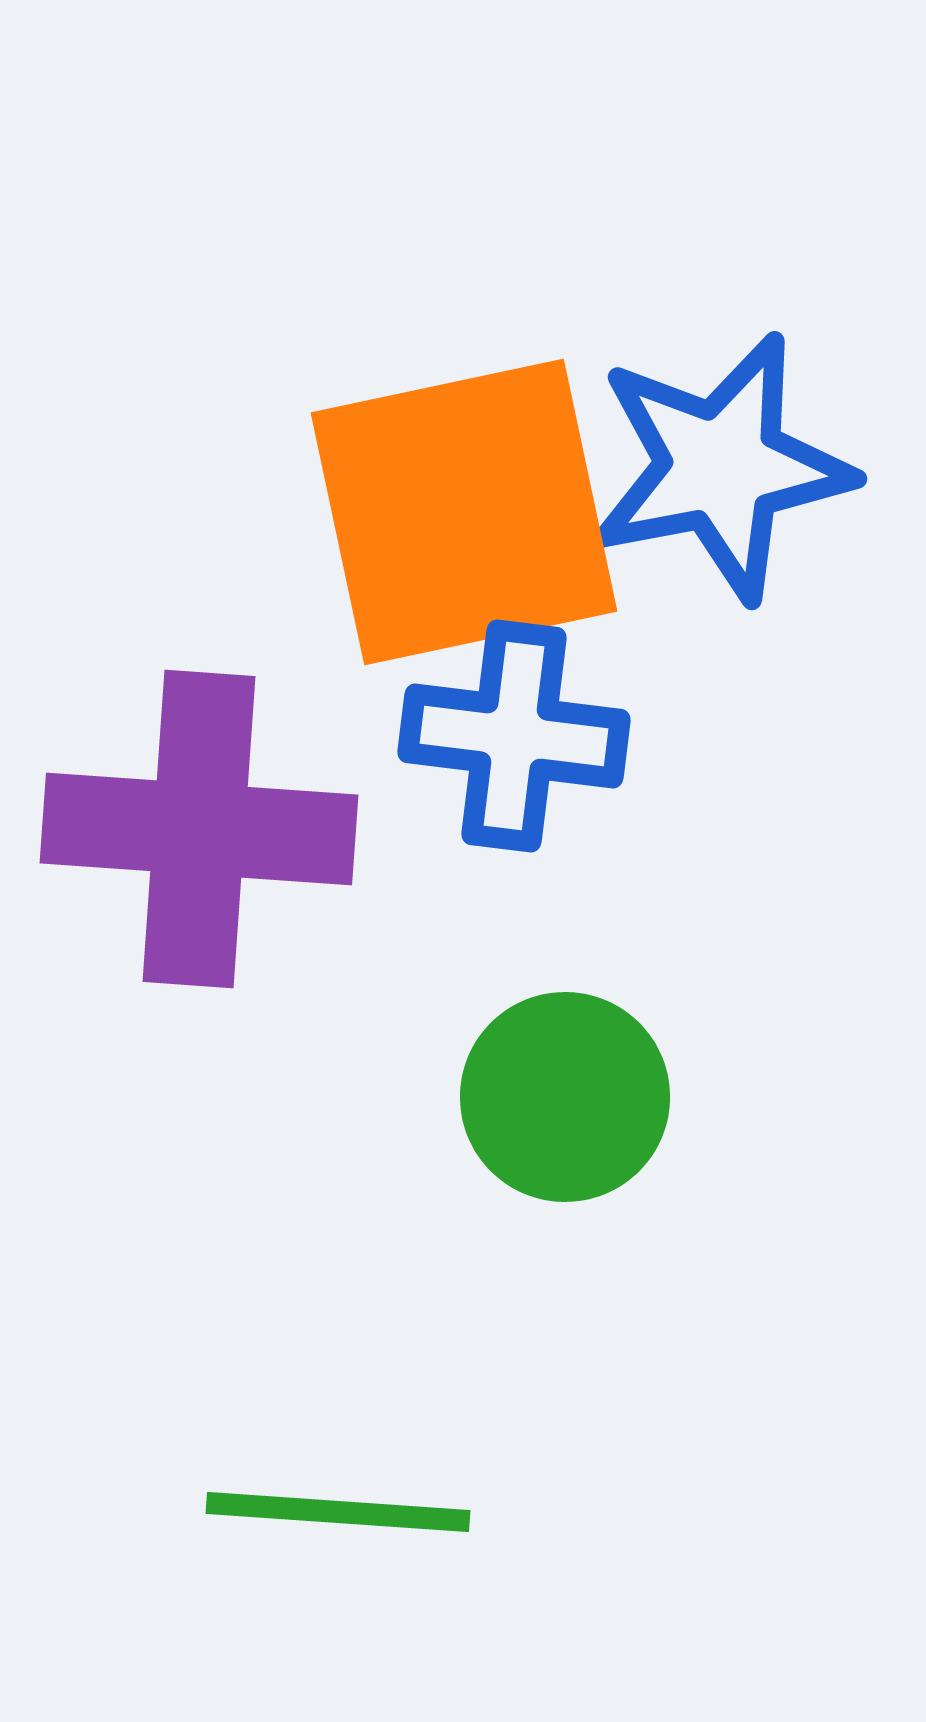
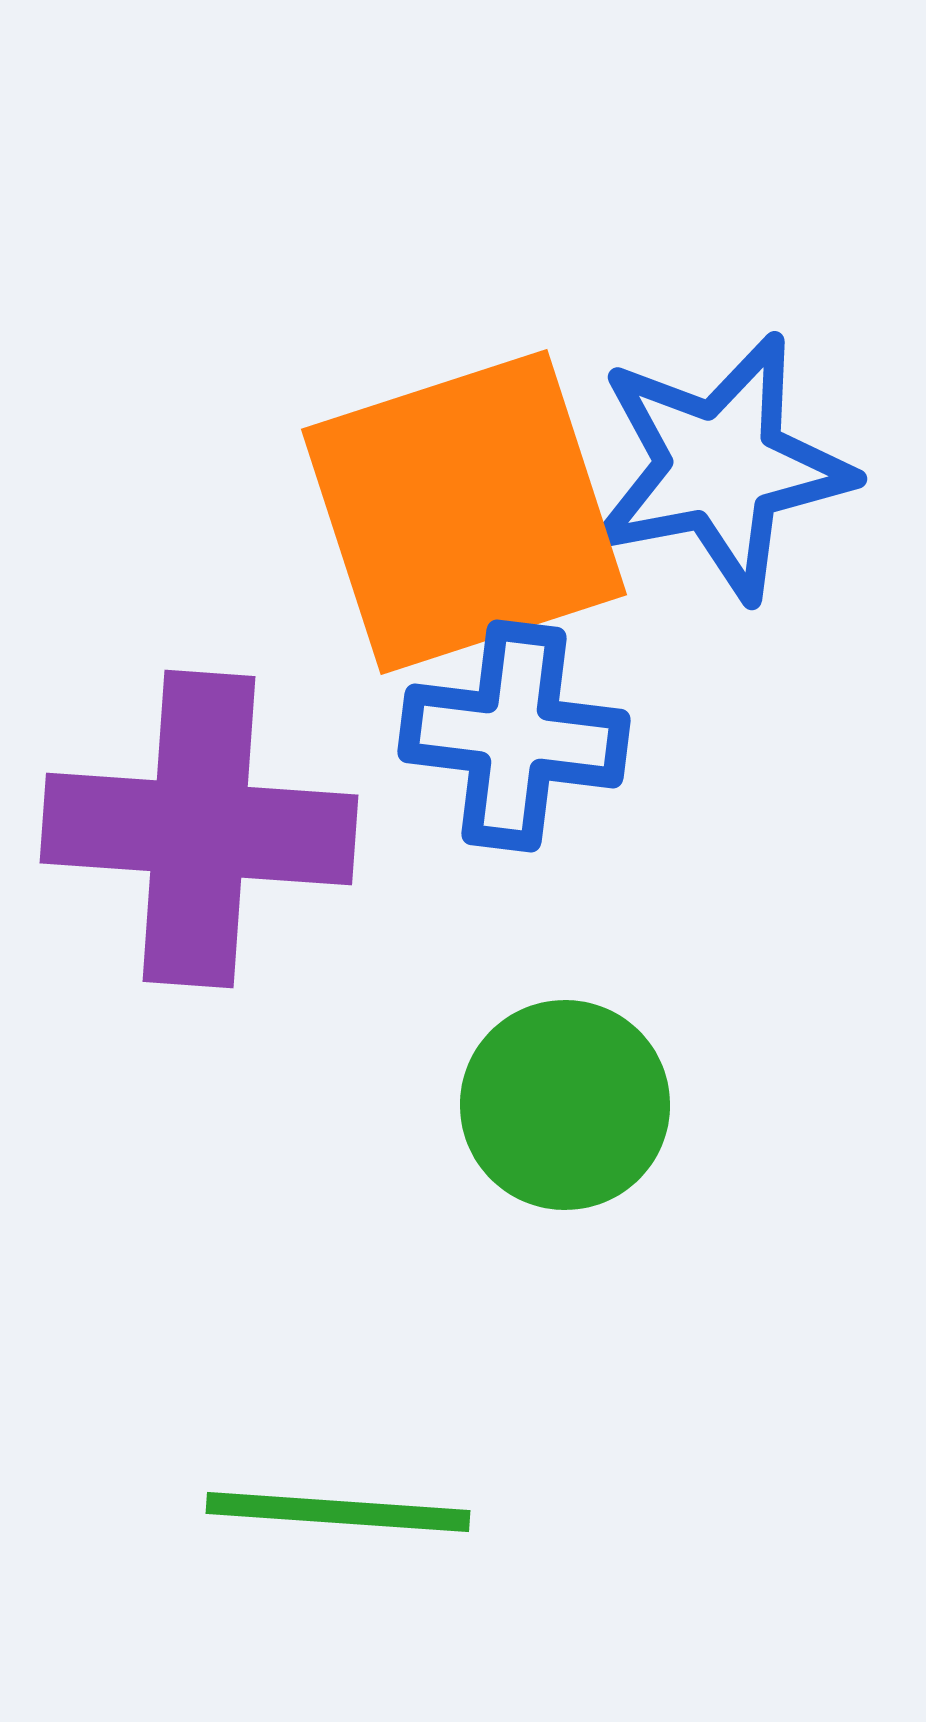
orange square: rotated 6 degrees counterclockwise
green circle: moved 8 px down
